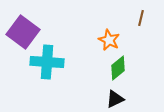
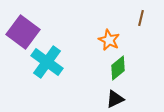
cyan cross: rotated 32 degrees clockwise
